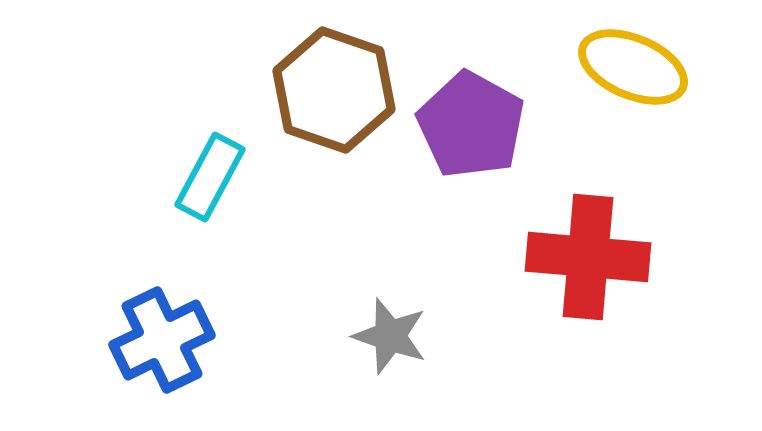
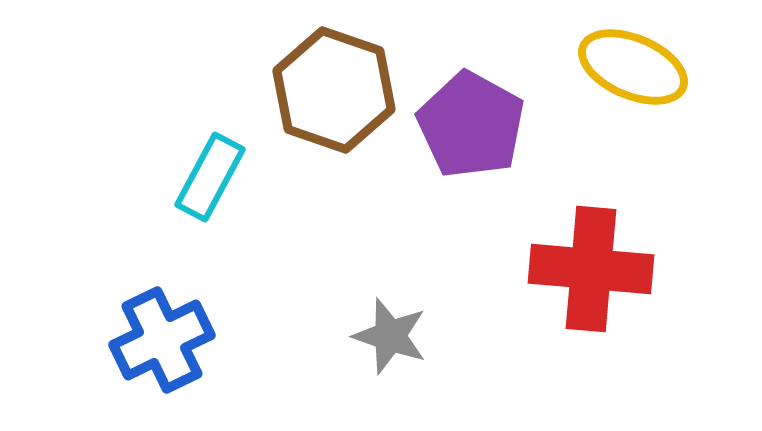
red cross: moved 3 px right, 12 px down
